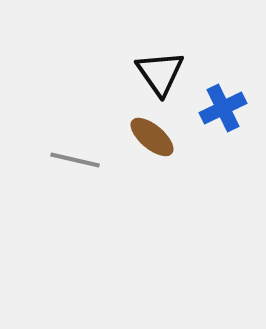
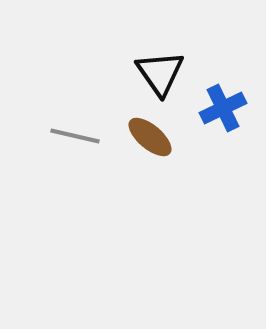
brown ellipse: moved 2 px left
gray line: moved 24 px up
